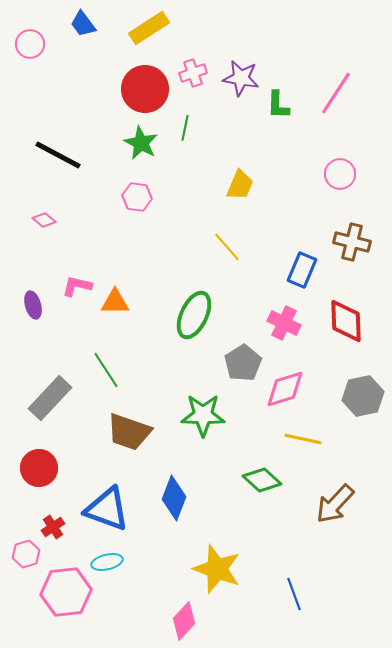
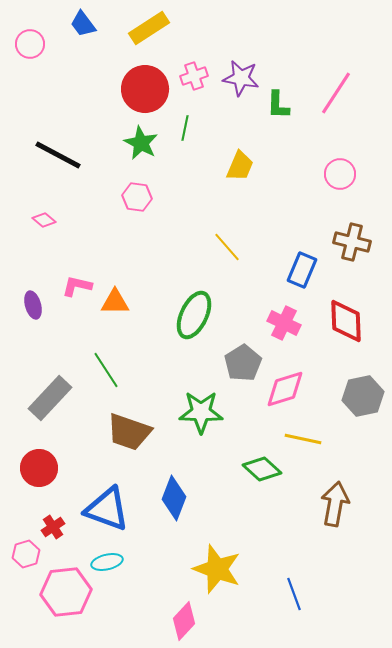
pink cross at (193, 73): moved 1 px right, 3 px down
yellow trapezoid at (240, 185): moved 19 px up
green star at (203, 415): moved 2 px left, 3 px up
green diamond at (262, 480): moved 11 px up
brown arrow at (335, 504): rotated 147 degrees clockwise
